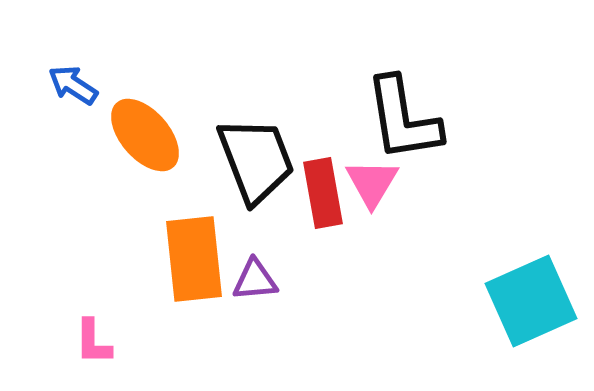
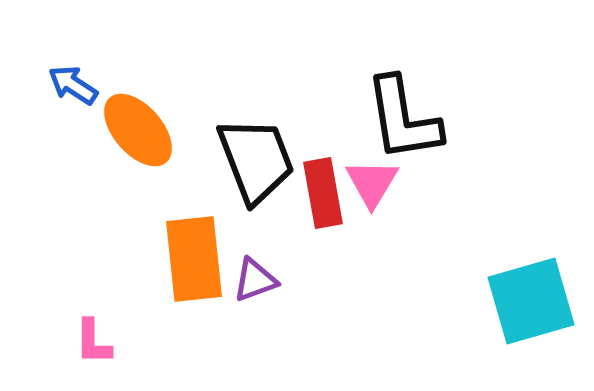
orange ellipse: moved 7 px left, 5 px up
purple triangle: rotated 15 degrees counterclockwise
cyan square: rotated 8 degrees clockwise
